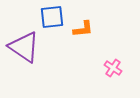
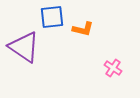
orange L-shape: rotated 20 degrees clockwise
